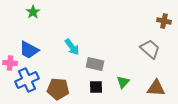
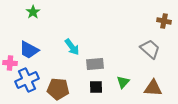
gray rectangle: rotated 18 degrees counterclockwise
brown triangle: moved 3 px left
